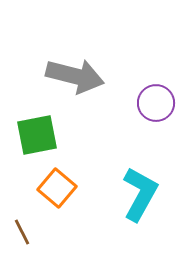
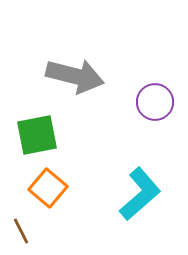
purple circle: moved 1 px left, 1 px up
orange square: moved 9 px left
cyan L-shape: rotated 20 degrees clockwise
brown line: moved 1 px left, 1 px up
